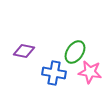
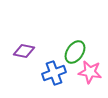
blue cross: rotated 30 degrees counterclockwise
